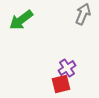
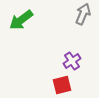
purple cross: moved 5 px right, 7 px up
red square: moved 1 px right, 1 px down
